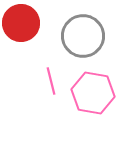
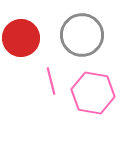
red circle: moved 15 px down
gray circle: moved 1 px left, 1 px up
